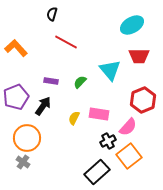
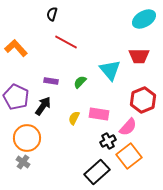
cyan ellipse: moved 12 px right, 6 px up
purple pentagon: rotated 25 degrees counterclockwise
